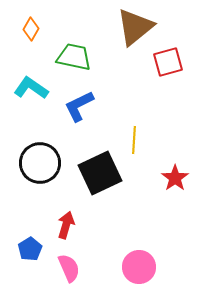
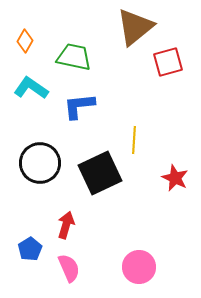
orange diamond: moved 6 px left, 12 px down
blue L-shape: rotated 20 degrees clockwise
red star: rotated 12 degrees counterclockwise
